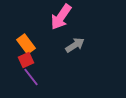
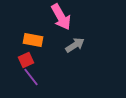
pink arrow: rotated 64 degrees counterclockwise
orange rectangle: moved 7 px right, 4 px up; rotated 42 degrees counterclockwise
